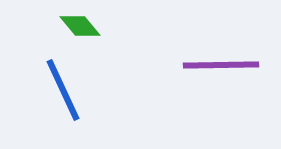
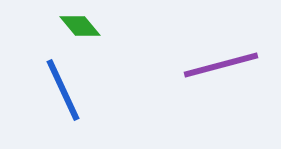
purple line: rotated 14 degrees counterclockwise
